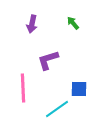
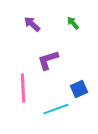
purple arrow: rotated 120 degrees clockwise
blue square: rotated 24 degrees counterclockwise
cyan line: moved 1 px left; rotated 15 degrees clockwise
